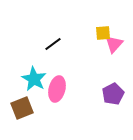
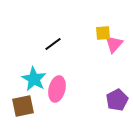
purple pentagon: moved 4 px right, 6 px down
brown square: moved 1 px right, 2 px up; rotated 10 degrees clockwise
